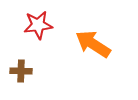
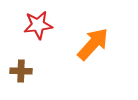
orange arrow: rotated 99 degrees clockwise
